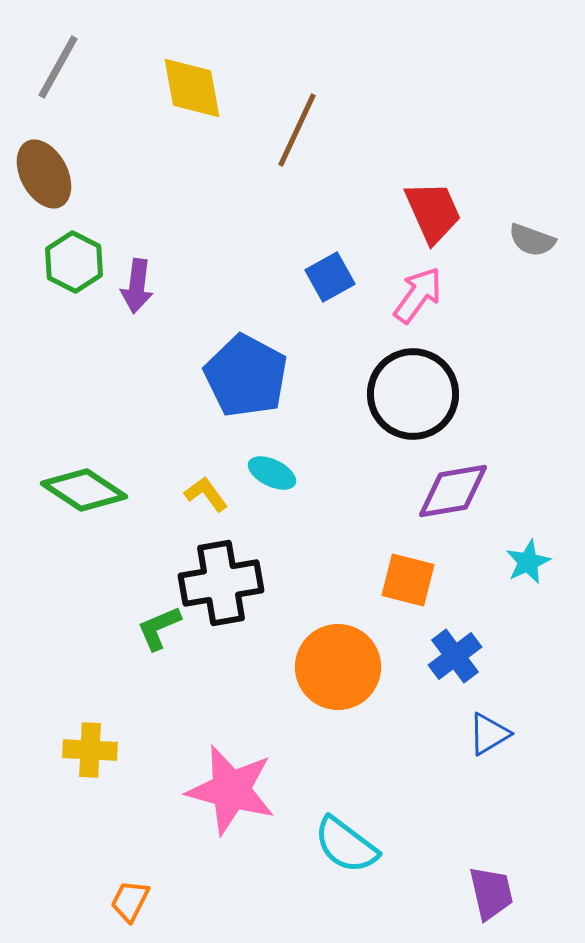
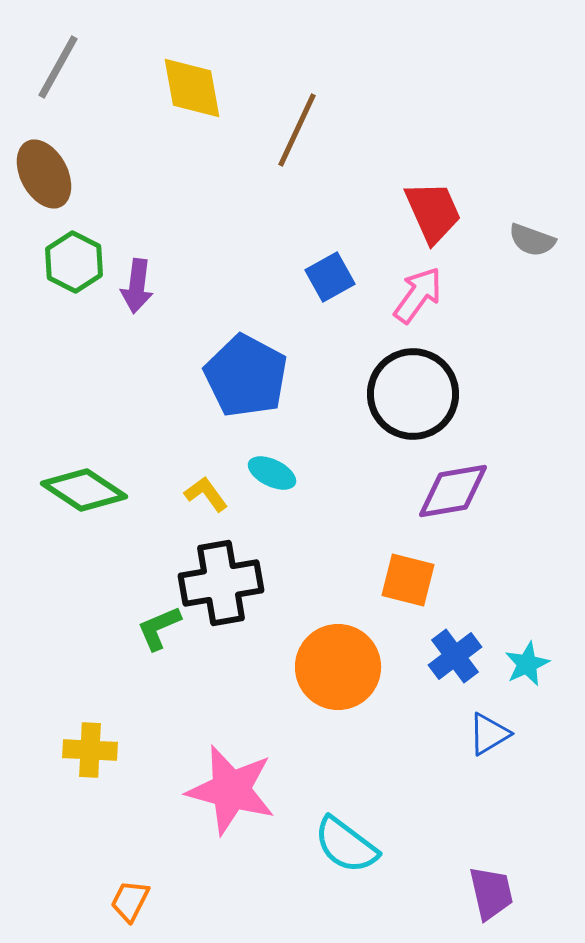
cyan star: moved 1 px left, 102 px down
